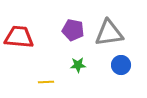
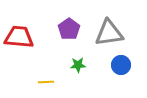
purple pentagon: moved 4 px left, 1 px up; rotated 25 degrees clockwise
